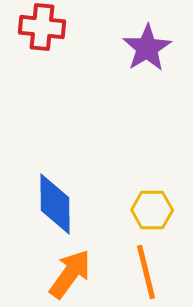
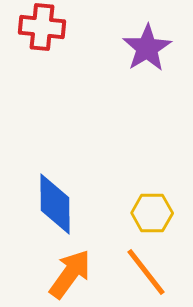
yellow hexagon: moved 3 px down
orange line: rotated 24 degrees counterclockwise
